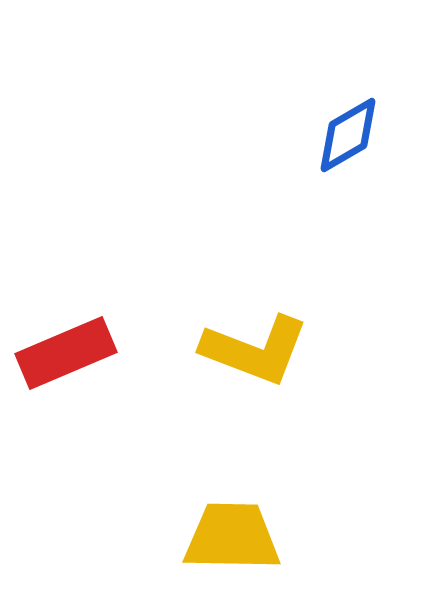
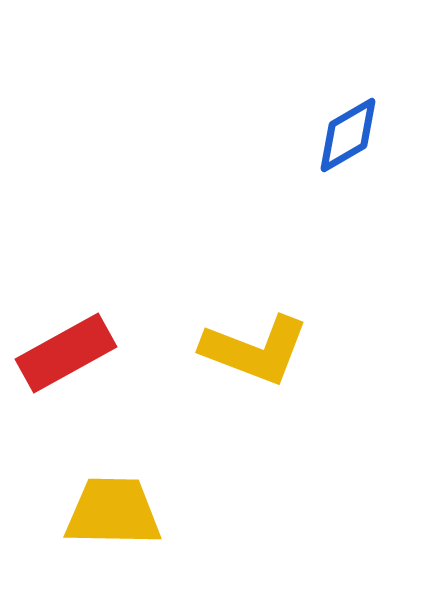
red rectangle: rotated 6 degrees counterclockwise
yellow trapezoid: moved 119 px left, 25 px up
